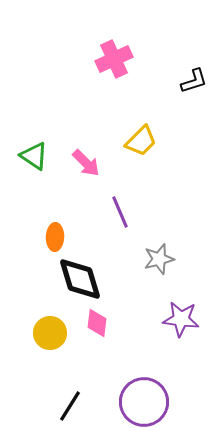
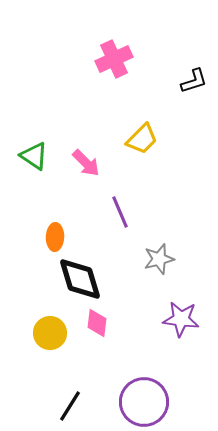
yellow trapezoid: moved 1 px right, 2 px up
